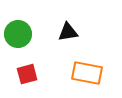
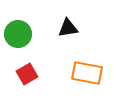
black triangle: moved 4 px up
red square: rotated 15 degrees counterclockwise
